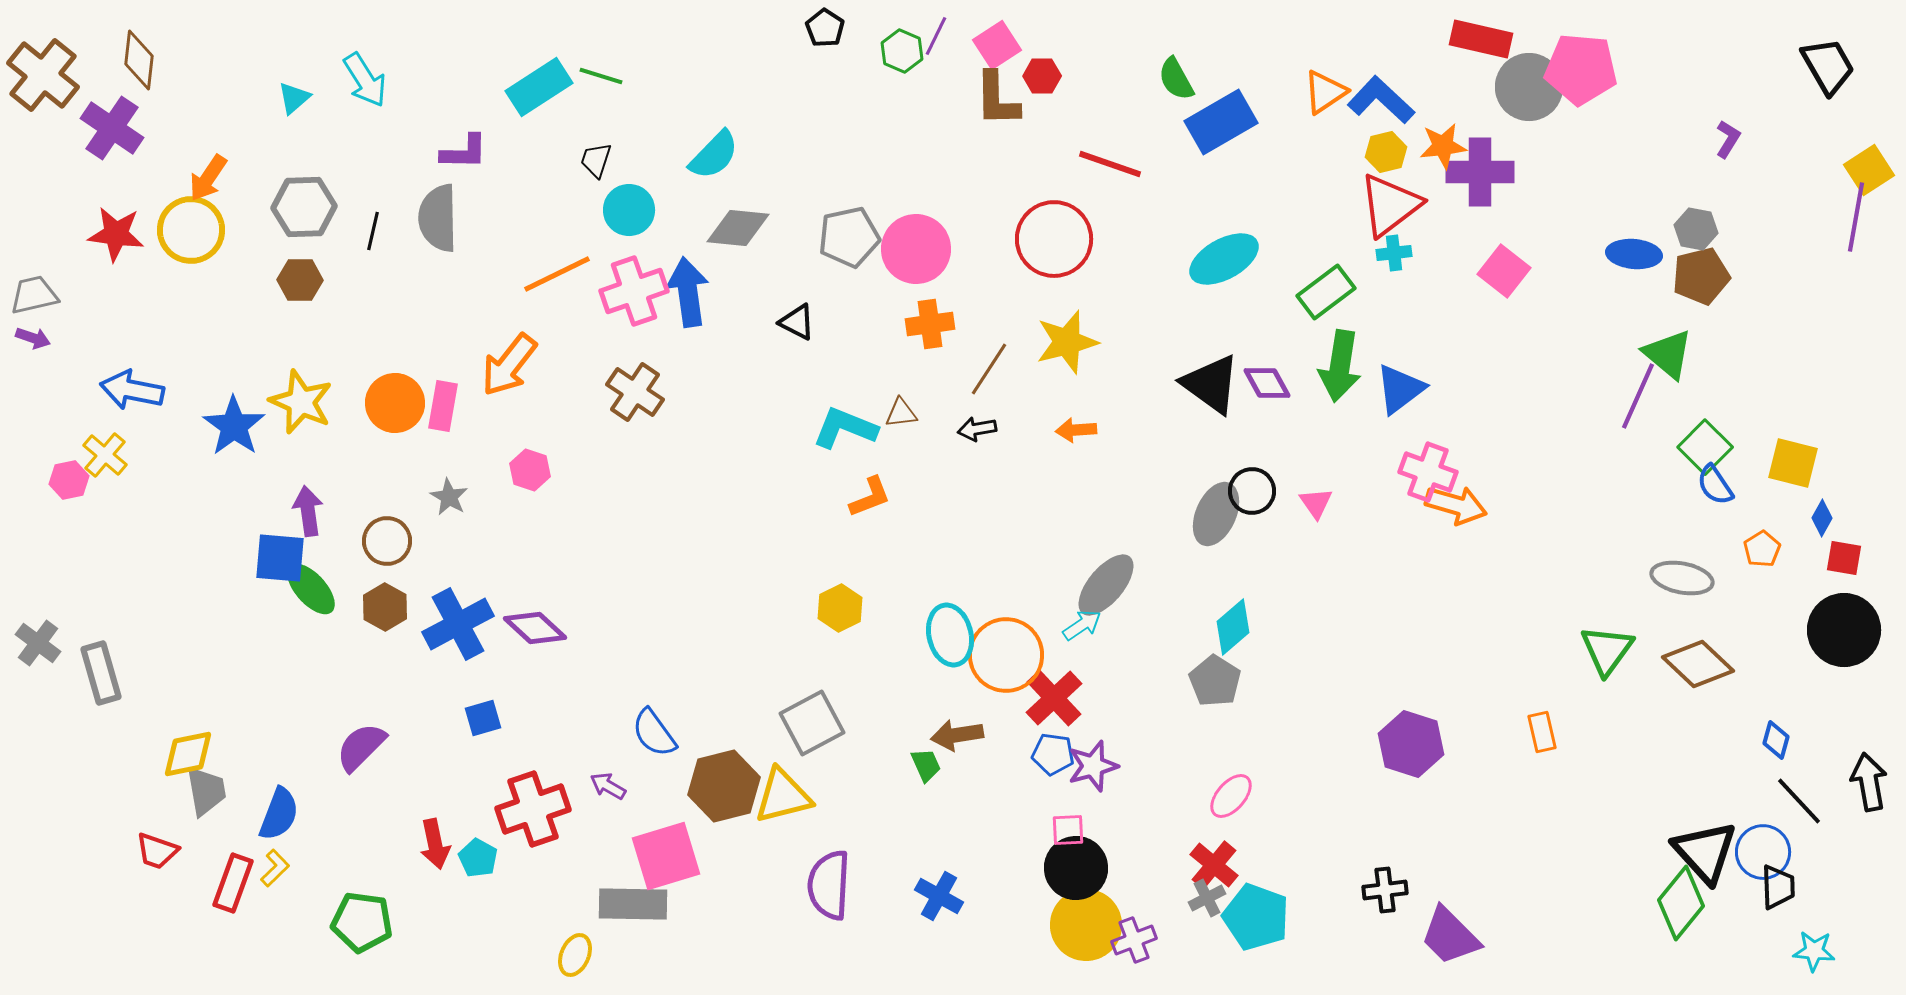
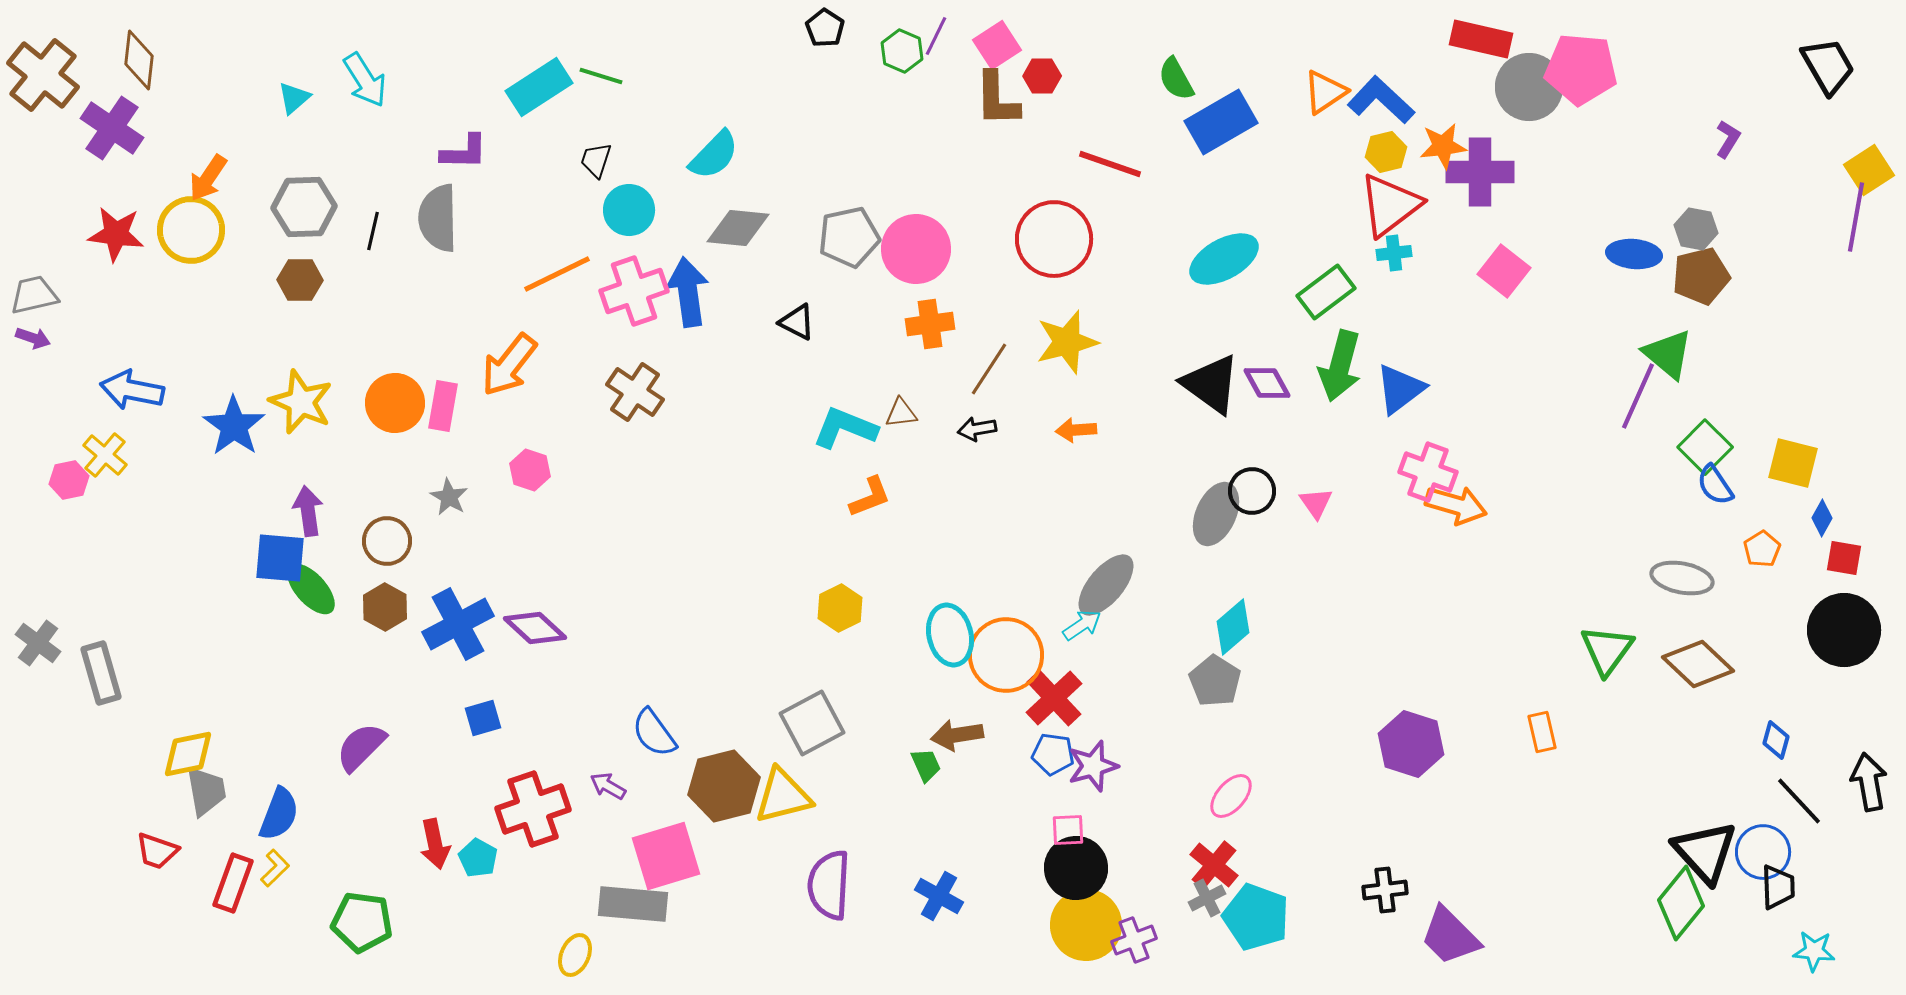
green arrow at (1340, 366): rotated 6 degrees clockwise
gray rectangle at (633, 904): rotated 4 degrees clockwise
